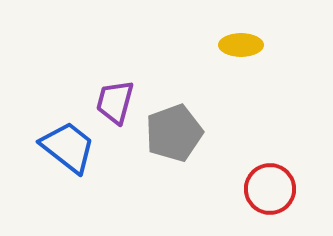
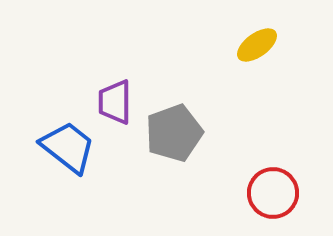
yellow ellipse: moved 16 px right; rotated 36 degrees counterclockwise
purple trapezoid: rotated 15 degrees counterclockwise
red circle: moved 3 px right, 4 px down
